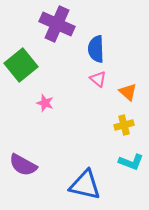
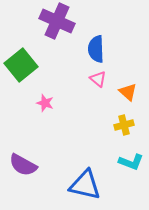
purple cross: moved 3 px up
